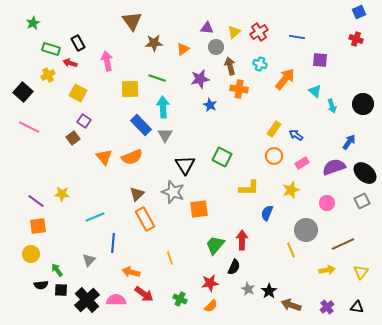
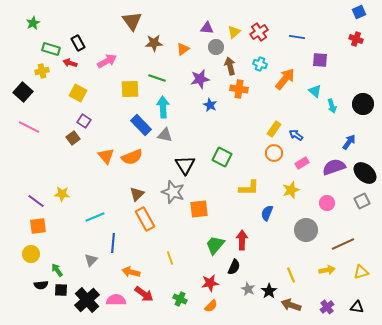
pink arrow at (107, 61): rotated 72 degrees clockwise
yellow cross at (48, 75): moved 6 px left, 4 px up; rotated 16 degrees clockwise
gray triangle at (165, 135): rotated 49 degrees counterclockwise
orange circle at (274, 156): moved 3 px up
orange triangle at (104, 157): moved 2 px right, 1 px up
yellow line at (291, 250): moved 25 px down
gray triangle at (89, 260): moved 2 px right
yellow triangle at (361, 272): rotated 35 degrees clockwise
